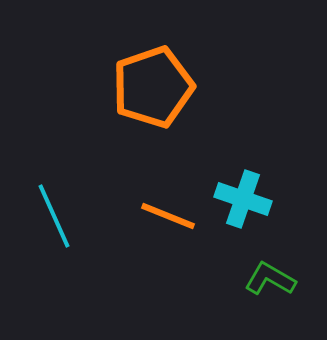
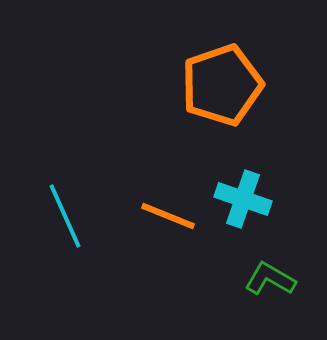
orange pentagon: moved 69 px right, 2 px up
cyan line: moved 11 px right
